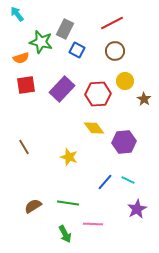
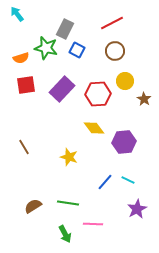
green star: moved 5 px right, 6 px down
